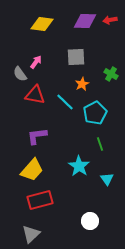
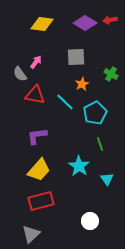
purple diamond: moved 2 px down; rotated 30 degrees clockwise
yellow trapezoid: moved 7 px right
red rectangle: moved 1 px right, 1 px down
